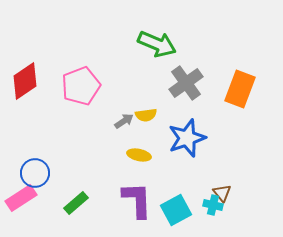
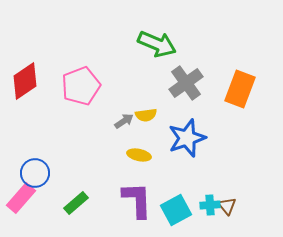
brown triangle: moved 5 px right, 13 px down
pink rectangle: rotated 16 degrees counterclockwise
cyan cross: moved 3 px left; rotated 18 degrees counterclockwise
